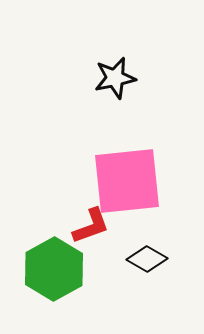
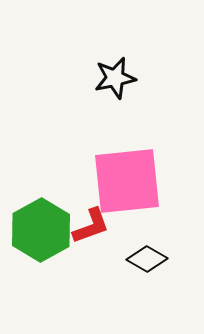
green hexagon: moved 13 px left, 39 px up
